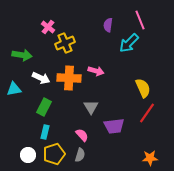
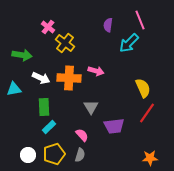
yellow cross: rotated 30 degrees counterclockwise
green rectangle: rotated 30 degrees counterclockwise
cyan rectangle: moved 4 px right, 5 px up; rotated 32 degrees clockwise
